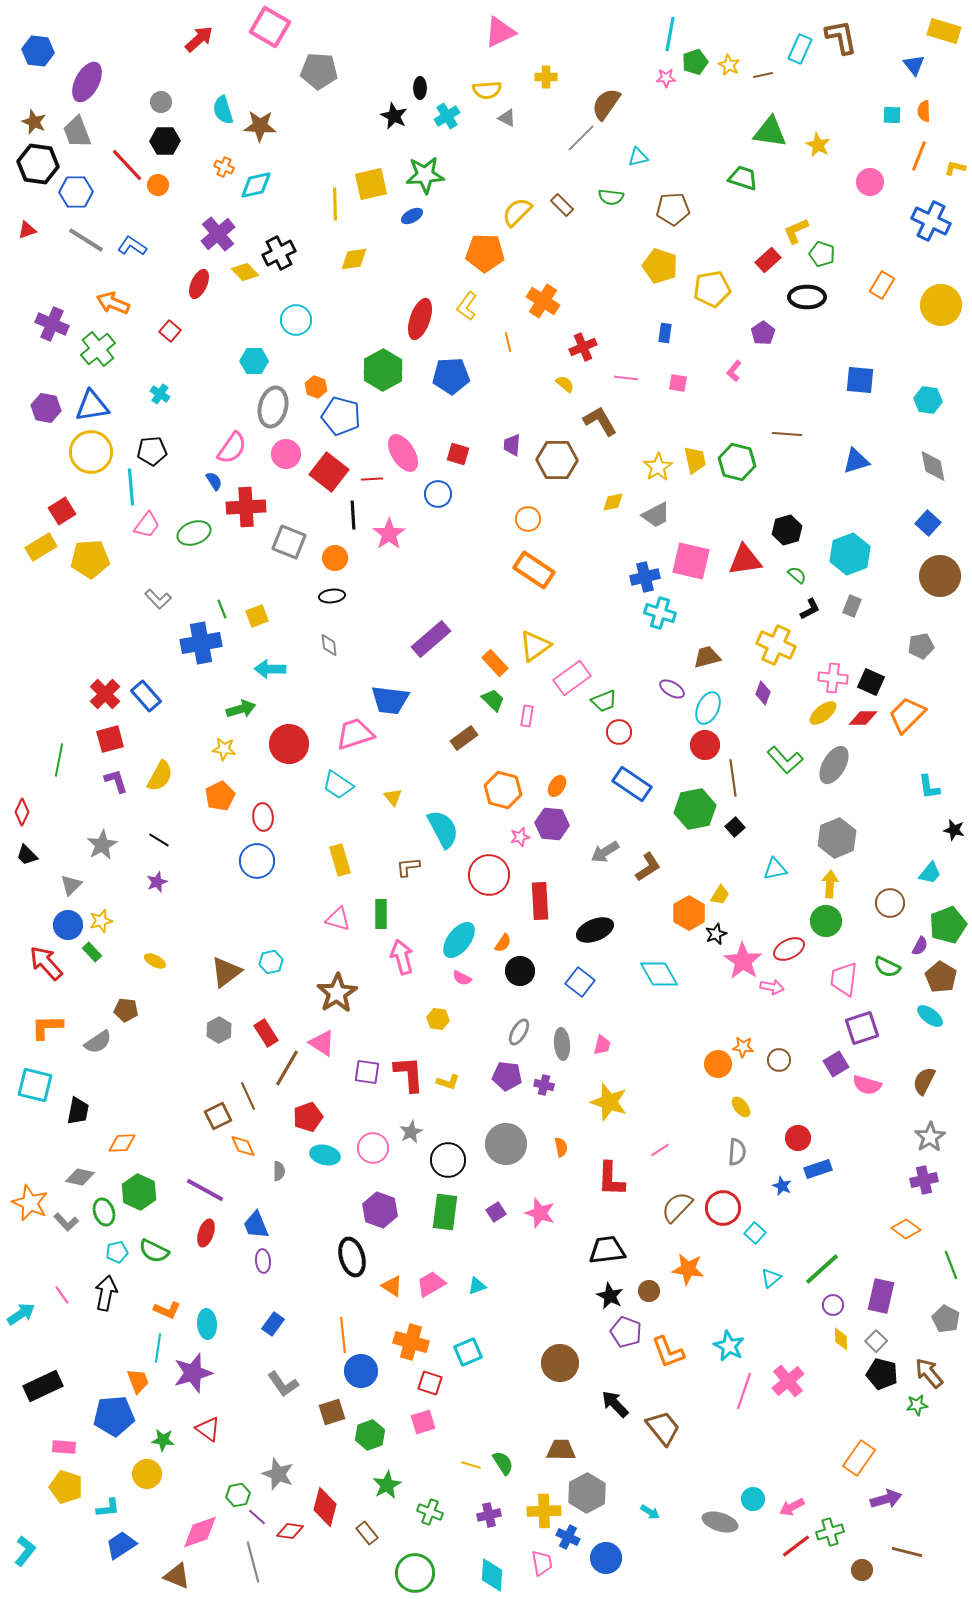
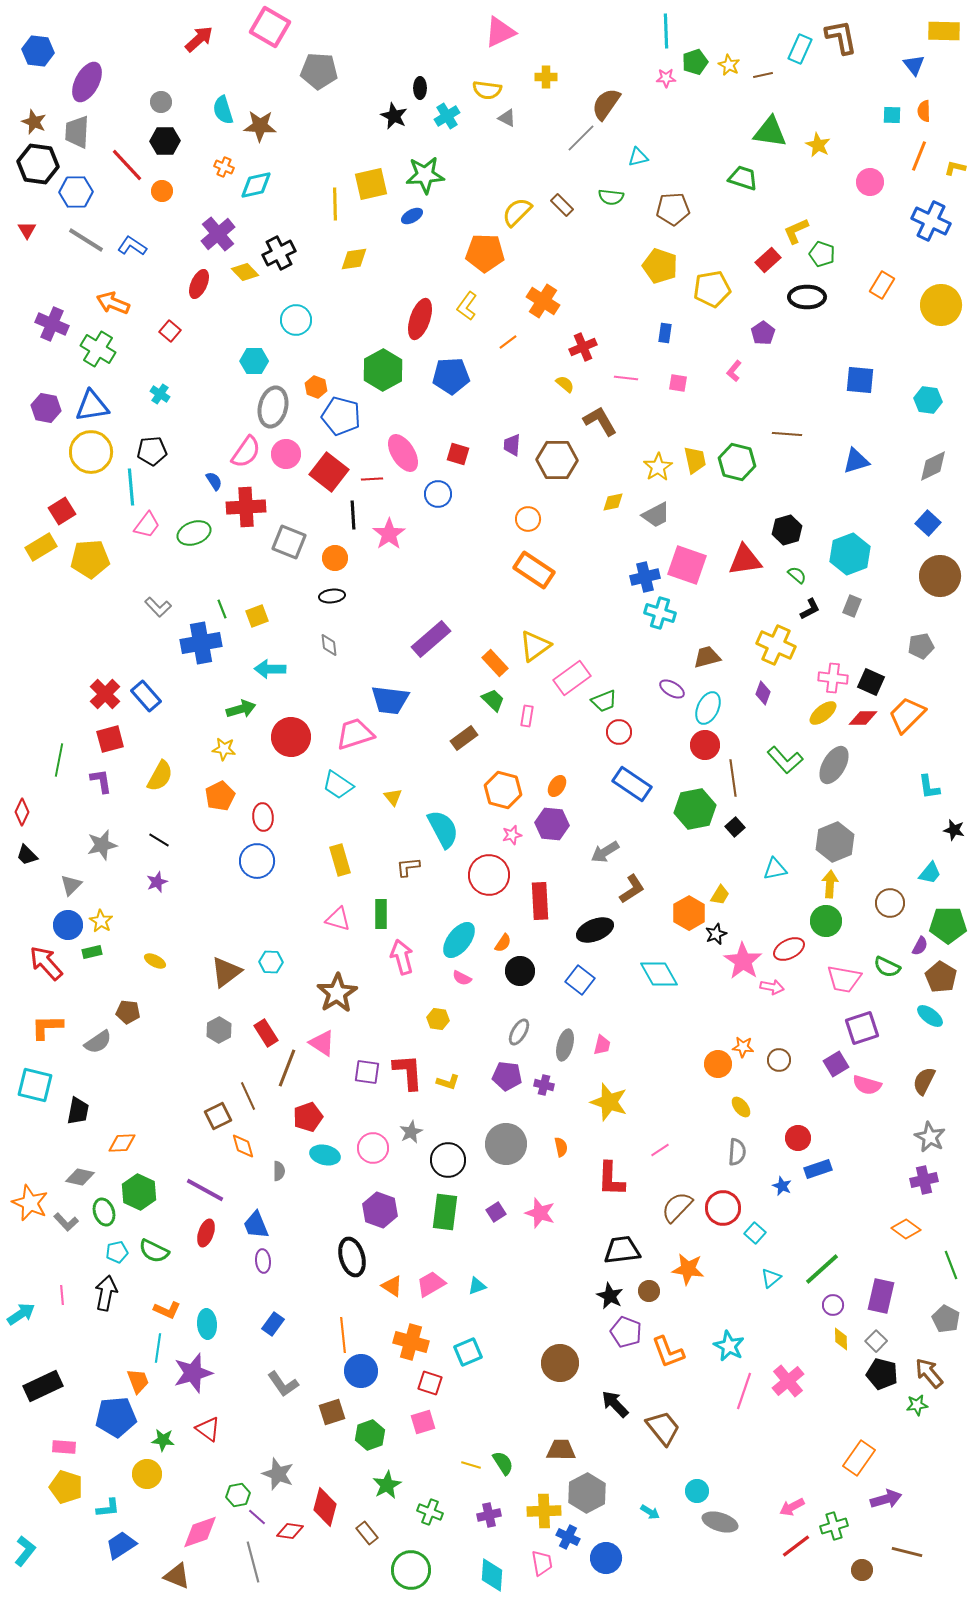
yellow rectangle at (944, 31): rotated 16 degrees counterclockwise
cyan line at (670, 34): moved 4 px left, 3 px up; rotated 12 degrees counterclockwise
yellow semicircle at (487, 90): rotated 12 degrees clockwise
gray trapezoid at (77, 132): rotated 24 degrees clockwise
orange circle at (158, 185): moved 4 px right, 6 px down
red triangle at (27, 230): rotated 42 degrees counterclockwise
orange line at (508, 342): rotated 66 degrees clockwise
green cross at (98, 349): rotated 20 degrees counterclockwise
pink semicircle at (232, 448): moved 14 px right, 4 px down
gray diamond at (933, 466): rotated 76 degrees clockwise
pink square at (691, 561): moved 4 px left, 4 px down; rotated 6 degrees clockwise
gray L-shape at (158, 599): moved 8 px down
red circle at (289, 744): moved 2 px right, 7 px up
purple L-shape at (116, 781): moved 15 px left; rotated 8 degrees clockwise
pink star at (520, 837): moved 8 px left, 2 px up
gray hexagon at (837, 838): moved 2 px left, 4 px down
gray star at (102, 845): rotated 16 degrees clockwise
brown L-shape at (648, 867): moved 16 px left, 22 px down
yellow star at (101, 921): rotated 25 degrees counterclockwise
green pentagon at (948, 925): rotated 21 degrees clockwise
green rectangle at (92, 952): rotated 60 degrees counterclockwise
cyan hexagon at (271, 962): rotated 15 degrees clockwise
pink trapezoid at (844, 979): rotated 87 degrees counterclockwise
blue square at (580, 982): moved 2 px up
brown pentagon at (126, 1010): moved 2 px right, 2 px down
gray ellipse at (562, 1044): moved 3 px right, 1 px down; rotated 20 degrees clockwise
brown line at (287, 1068): rotated 9 degrees counterclockwise
red L-shape at (409, 1074): moved 1 px left, 2 px up
gray star at (930, 1137): rotated 12 degrees counterclockwise
orange diamond at (243, 1146): rotated 8 degrees clockwise
black trapezoid at (607, 1250): moved 15 px right
pink line at (62, 1295): rotated 30 degrees clockwise
blue pentagon at (114, 1416): moved 2 px right, 1 px down
cyan circle at (753, 1499): moved 56 px left, 8 px up
green cross at (830, 1532): moved 4 px right, 6 px up
green circle at (415, 1573): moved 4 px left, 3 px up
